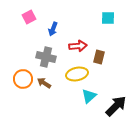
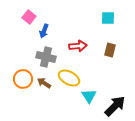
pink square: rotated 24 degrees counterclockwise
blue arrow: moved 9 px left, 2 px down
brown rectangle: moved 11 px right, 7 px up
yellow ellipse: moved 8 px left, 4 px down; rotated 40 degrees clockwise
cyan triangle: rotated 21 degrees counterclockwise
black arrow: moved 1 px left
